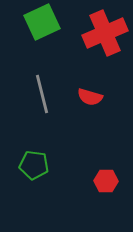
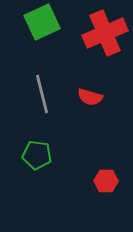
green pentagon: moved 3 px right, 10 px up
